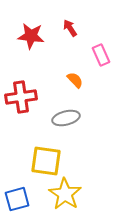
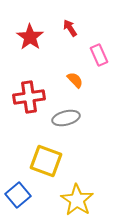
red star: moved 1 px left, 1 px down; rotated 28 degrees clockwise
pink rectangle: moved 2 px left
red cross: moved 8 px right
yellow square: rotated 12 degrees clockwise
yellow star: moved 12 px right, 6 px down
blue square: moved 1 px right, 4 px up; rotated 25 degrees counterclockwise
